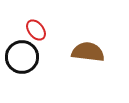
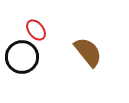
brown semicircle: rotated 44 degrees clockwise
